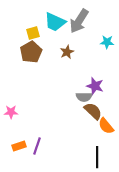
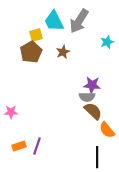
cyan trapezoid: moved 1 px left, 1 px up; rotated 40 degrees clockwise
yellow square: moved 3 px right, 2 px down
cyan star: rotated 24 degrees counterclockwise
brown star: moved 4 px left
purple star: moved 3 px left, 1 px up; rotated 12 degrees counterclockwise
gray semicircle: moved 3 px right
orange semicircle: moved 1 px right, 4 px down
